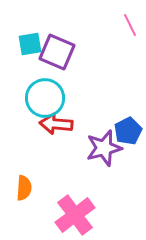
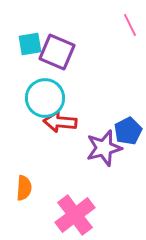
red arrow: moved 4 px right, 2 px up
